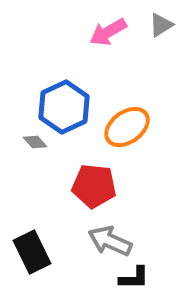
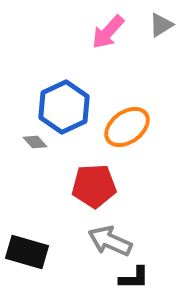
pink arrow: rotated 18 degrees counterclockwise
red pentagon: rotated 9 degrees counterclockwise
black rectangle: moved 5 px left; rotated 48 degrees counterclockwise
